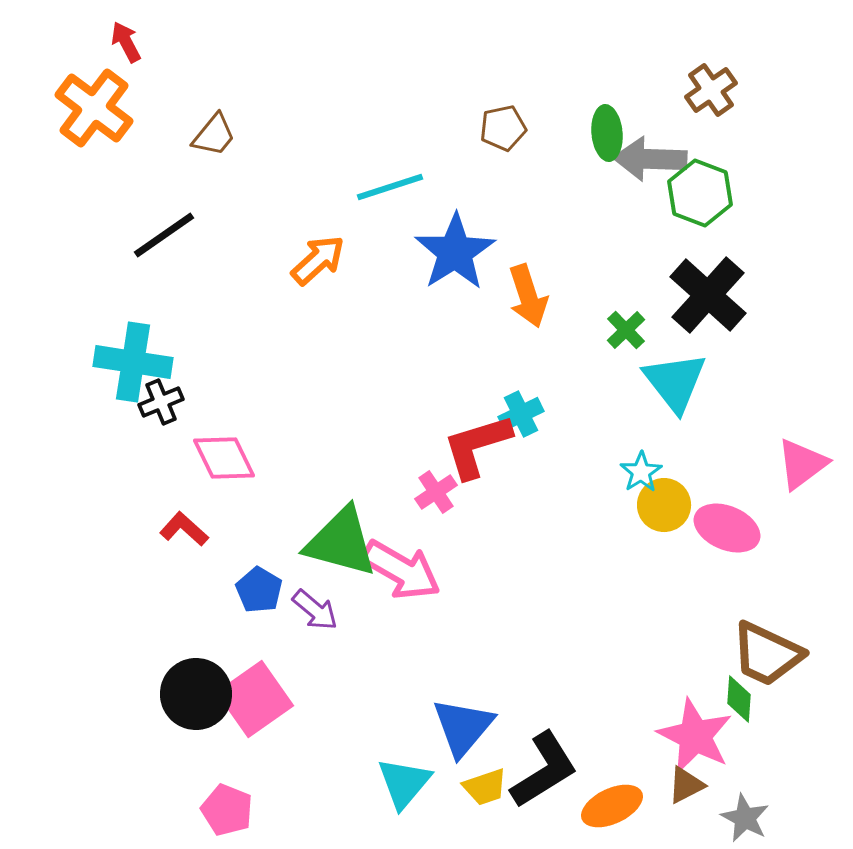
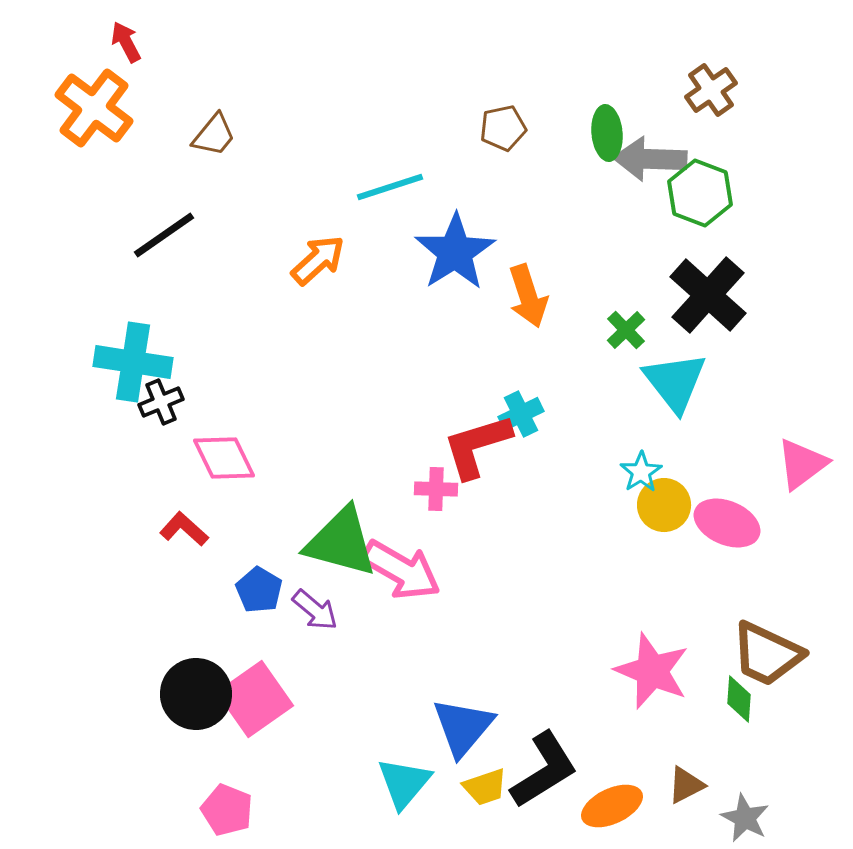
pink cross at (436, 492): moved 3 px up; rotated 36 degrees clockwise
pink ellipse at (727, 528): moved 5 px up
pink star at (695, 736): moved 43 px left, 65 px up; rotated 4 degrees counterclockwise
